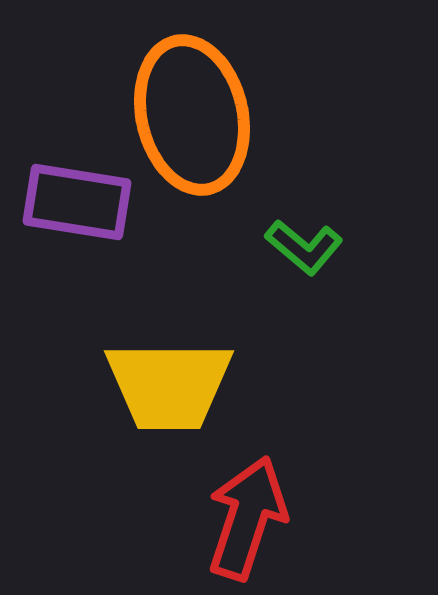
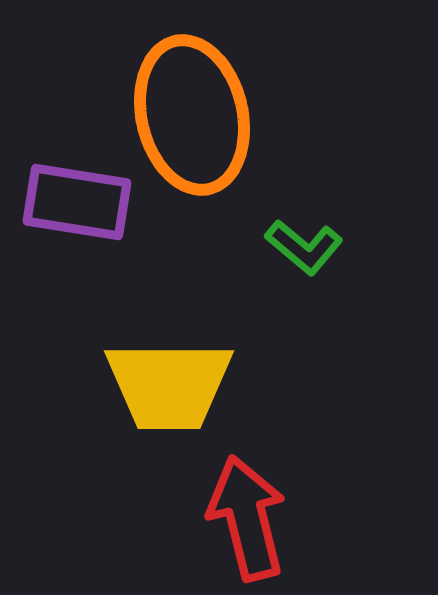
red arrow: rotated 32 degrees counterclockwise
